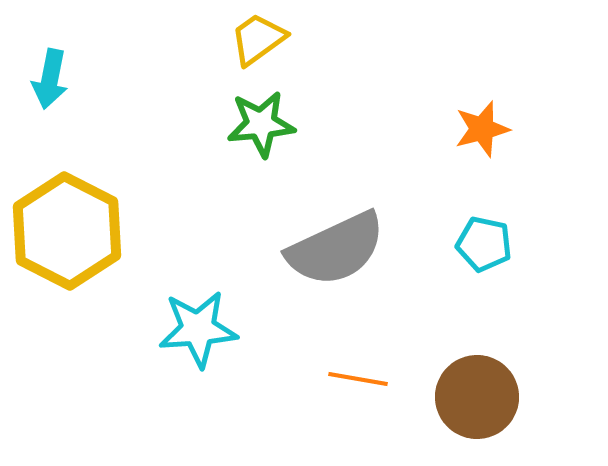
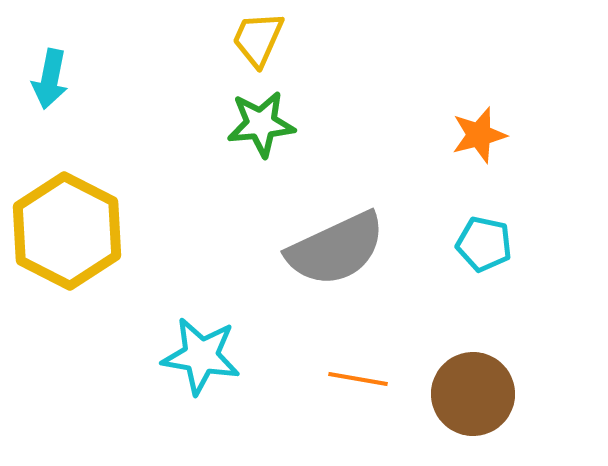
yellow trapezoid: rotated 30 degrees counterclockwise
orange star: moved 3 px left, 6 px down
cyan star: moved 3 px right, 27 px down; rotated 14 degrees clockwise
brown circle: moved 4 px left, 3 px up
